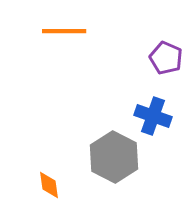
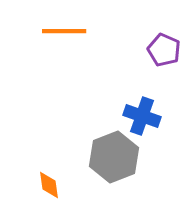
purple pentagon: moved 2 px left, 8 px up
blue cross: moved 11 px left
gray hexagon: rotated 12 degrees clockwise
